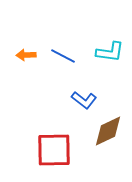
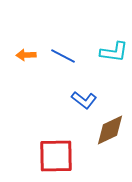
cyan L-shape: moved 4 px right
brown diamond: moved 2 px right, 1 px up
red square: moved 2 px right, 6 px down
